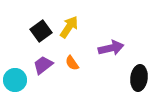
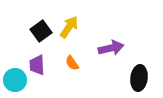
purple trapezoid: moved 6 px left; rotated 55 degrees counterclockwise
